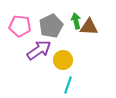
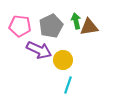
brown triangle: rotated 12 degrees counterclockwise
purple arrow: rotated 60 degrees clockwise
